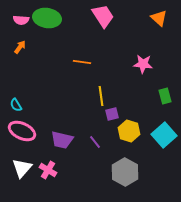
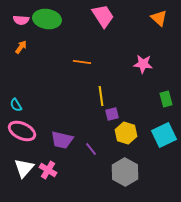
green ellipse: moved 1 px down
orange arrow: moved 1 px right
green rectangle: moved 1 px right, 3 px down
yellow hexagon: moved 3 px left, 2 px down
cyan square: rotated 15 degrees clockwise
purple line: moved 4 px left, 7 px down
white triangle: moved 2 px right
